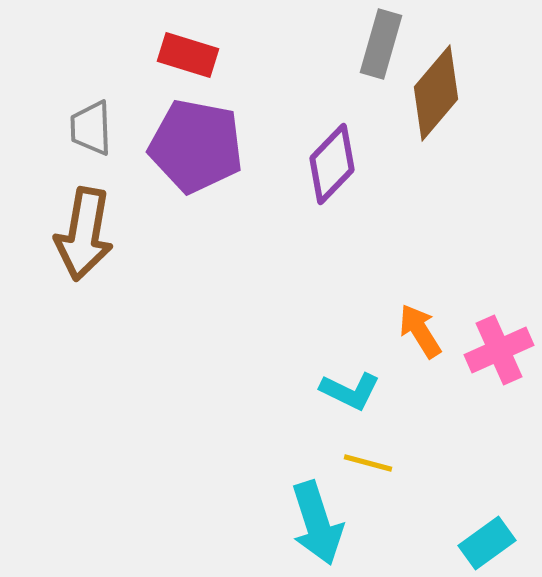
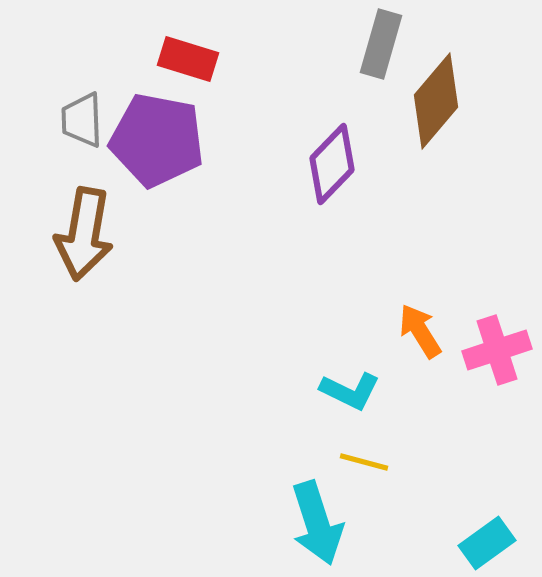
red rectangle: moved 4 px down
brown diamond: moved 8 px down
gray trapezoid: moved 9 px left, 8 px up
purple pentagon: moved 39 px left, 6 px up
pink cross: moved 2 px left; rotated 6 degrees clockwise
yellow line: moved 4 px left, 1 px up
